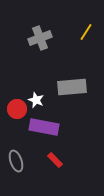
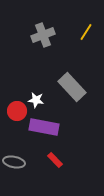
gray cross: moved 3 px right, 3 px up
gray rectangle: rotated 52 degrees clockwise
white star: rotated 14 degrees counterclockwise
red circle: moved 2 px down
gray ellipse: moved 2 px left, 1 px down; rotated 60 degrees counterclockwise
